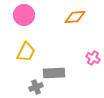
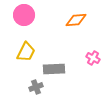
orange diamond: moved 1 px right, 3 px down
gray rectangle: moved 4 px up
